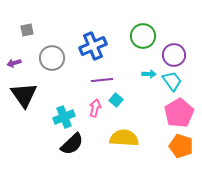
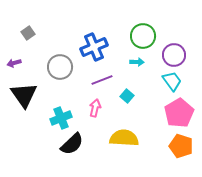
gray square: moved 1 px right, 3 px down; rotated 24 degrees counterclockwise
blue cross: moved 1 px right, 1 px down
gray circle: moved 8 px right, 9 px down
cyan arrow: moved 12 px left, 12 px up
purple line: rotated 15 degrees counterclockwise
cyan square: moved 11 px right, 4 px up
cyan cross: moved 3 px left, 1 px down
